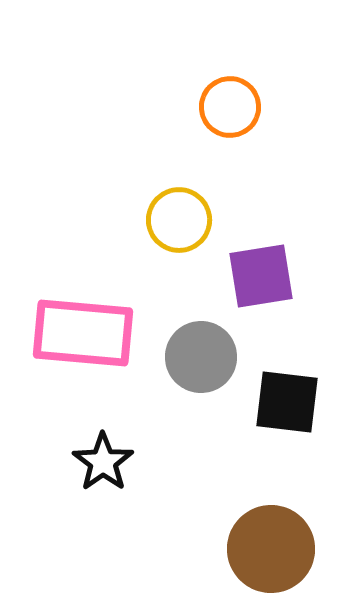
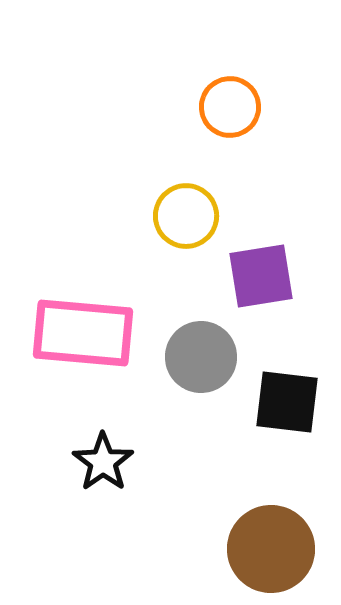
yellow circle: moved 7 px right, 4 px up
